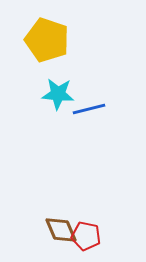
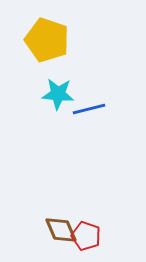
red pentagon: rotated 8 degrees clockwise
